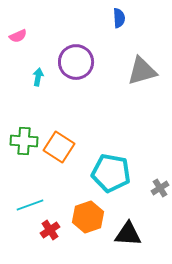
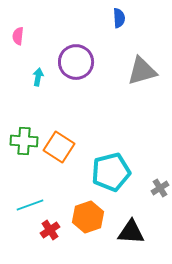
pink semicircle: rotated 120 degrees clockwise
cyan pentagon: moved 1 px up; rotated 24 degrees counterclockwise
black triangle: moved 3 px right, 2 px up
